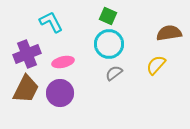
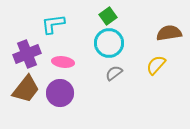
green square: rotated 30 degrees clockwise
cyan L-shape: moved 2 px right, 2 px down; rotated 70 degrees counterclockwise
cyan circle: moved 1 px up
pink ellipse: rotated 20 degrees clockwise
brown trapezoid: rotated 12 degrees clockwise
